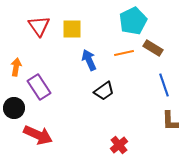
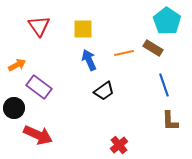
cyan pentagon: moved 34 px right; rotated 12 degrees counterclockwise
yellow square: moved 11 px right
orange arrow: moved 1 px right, 2 px up; rotated 54 degrees clockwise
purple rectangle: rotated 20 degrees counterclockwise
